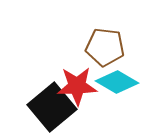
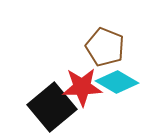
brown pentagon: rotated 15 degrees clockwise
red star: moved 5 px right, 1 px down
